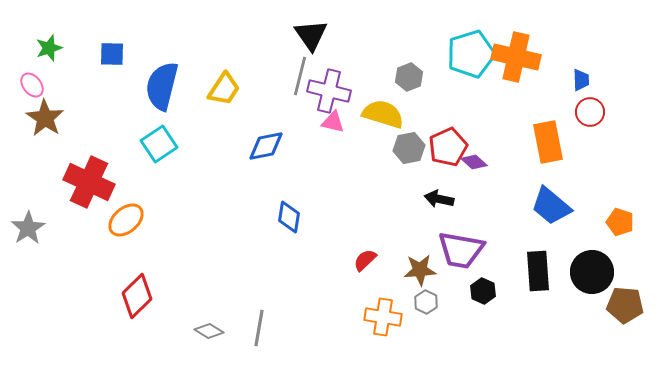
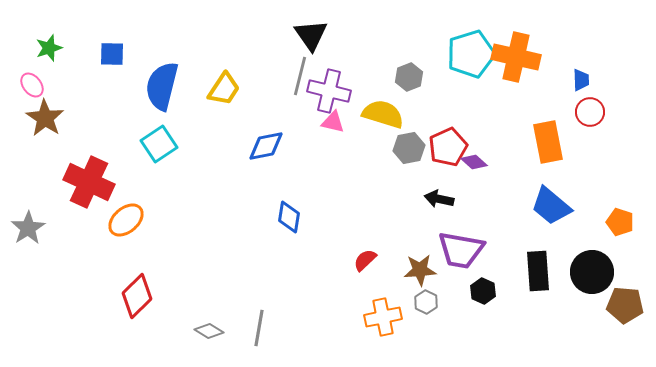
orange cross at (383, 317): rotated 21 degrees counterclockwise
